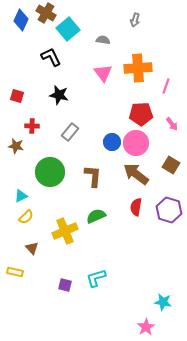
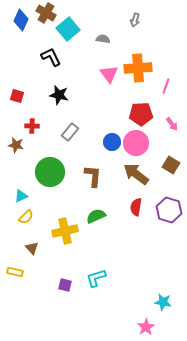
gray semicircle: moved 1 px up
pink triangle: moved 6 px right, 1 px down
brown star: moved 1 px up
yellow cross: rotated 10 degrees clockwise
